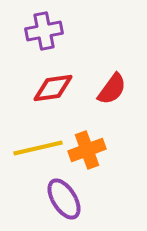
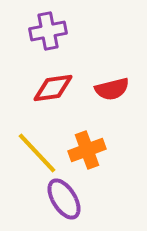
purple cross: moved 4 px right
red semicircle: rotated 40 degrees clockwise
yellow line: moved 1 px left, 5 px down; rotated 60 degrees clockwise
